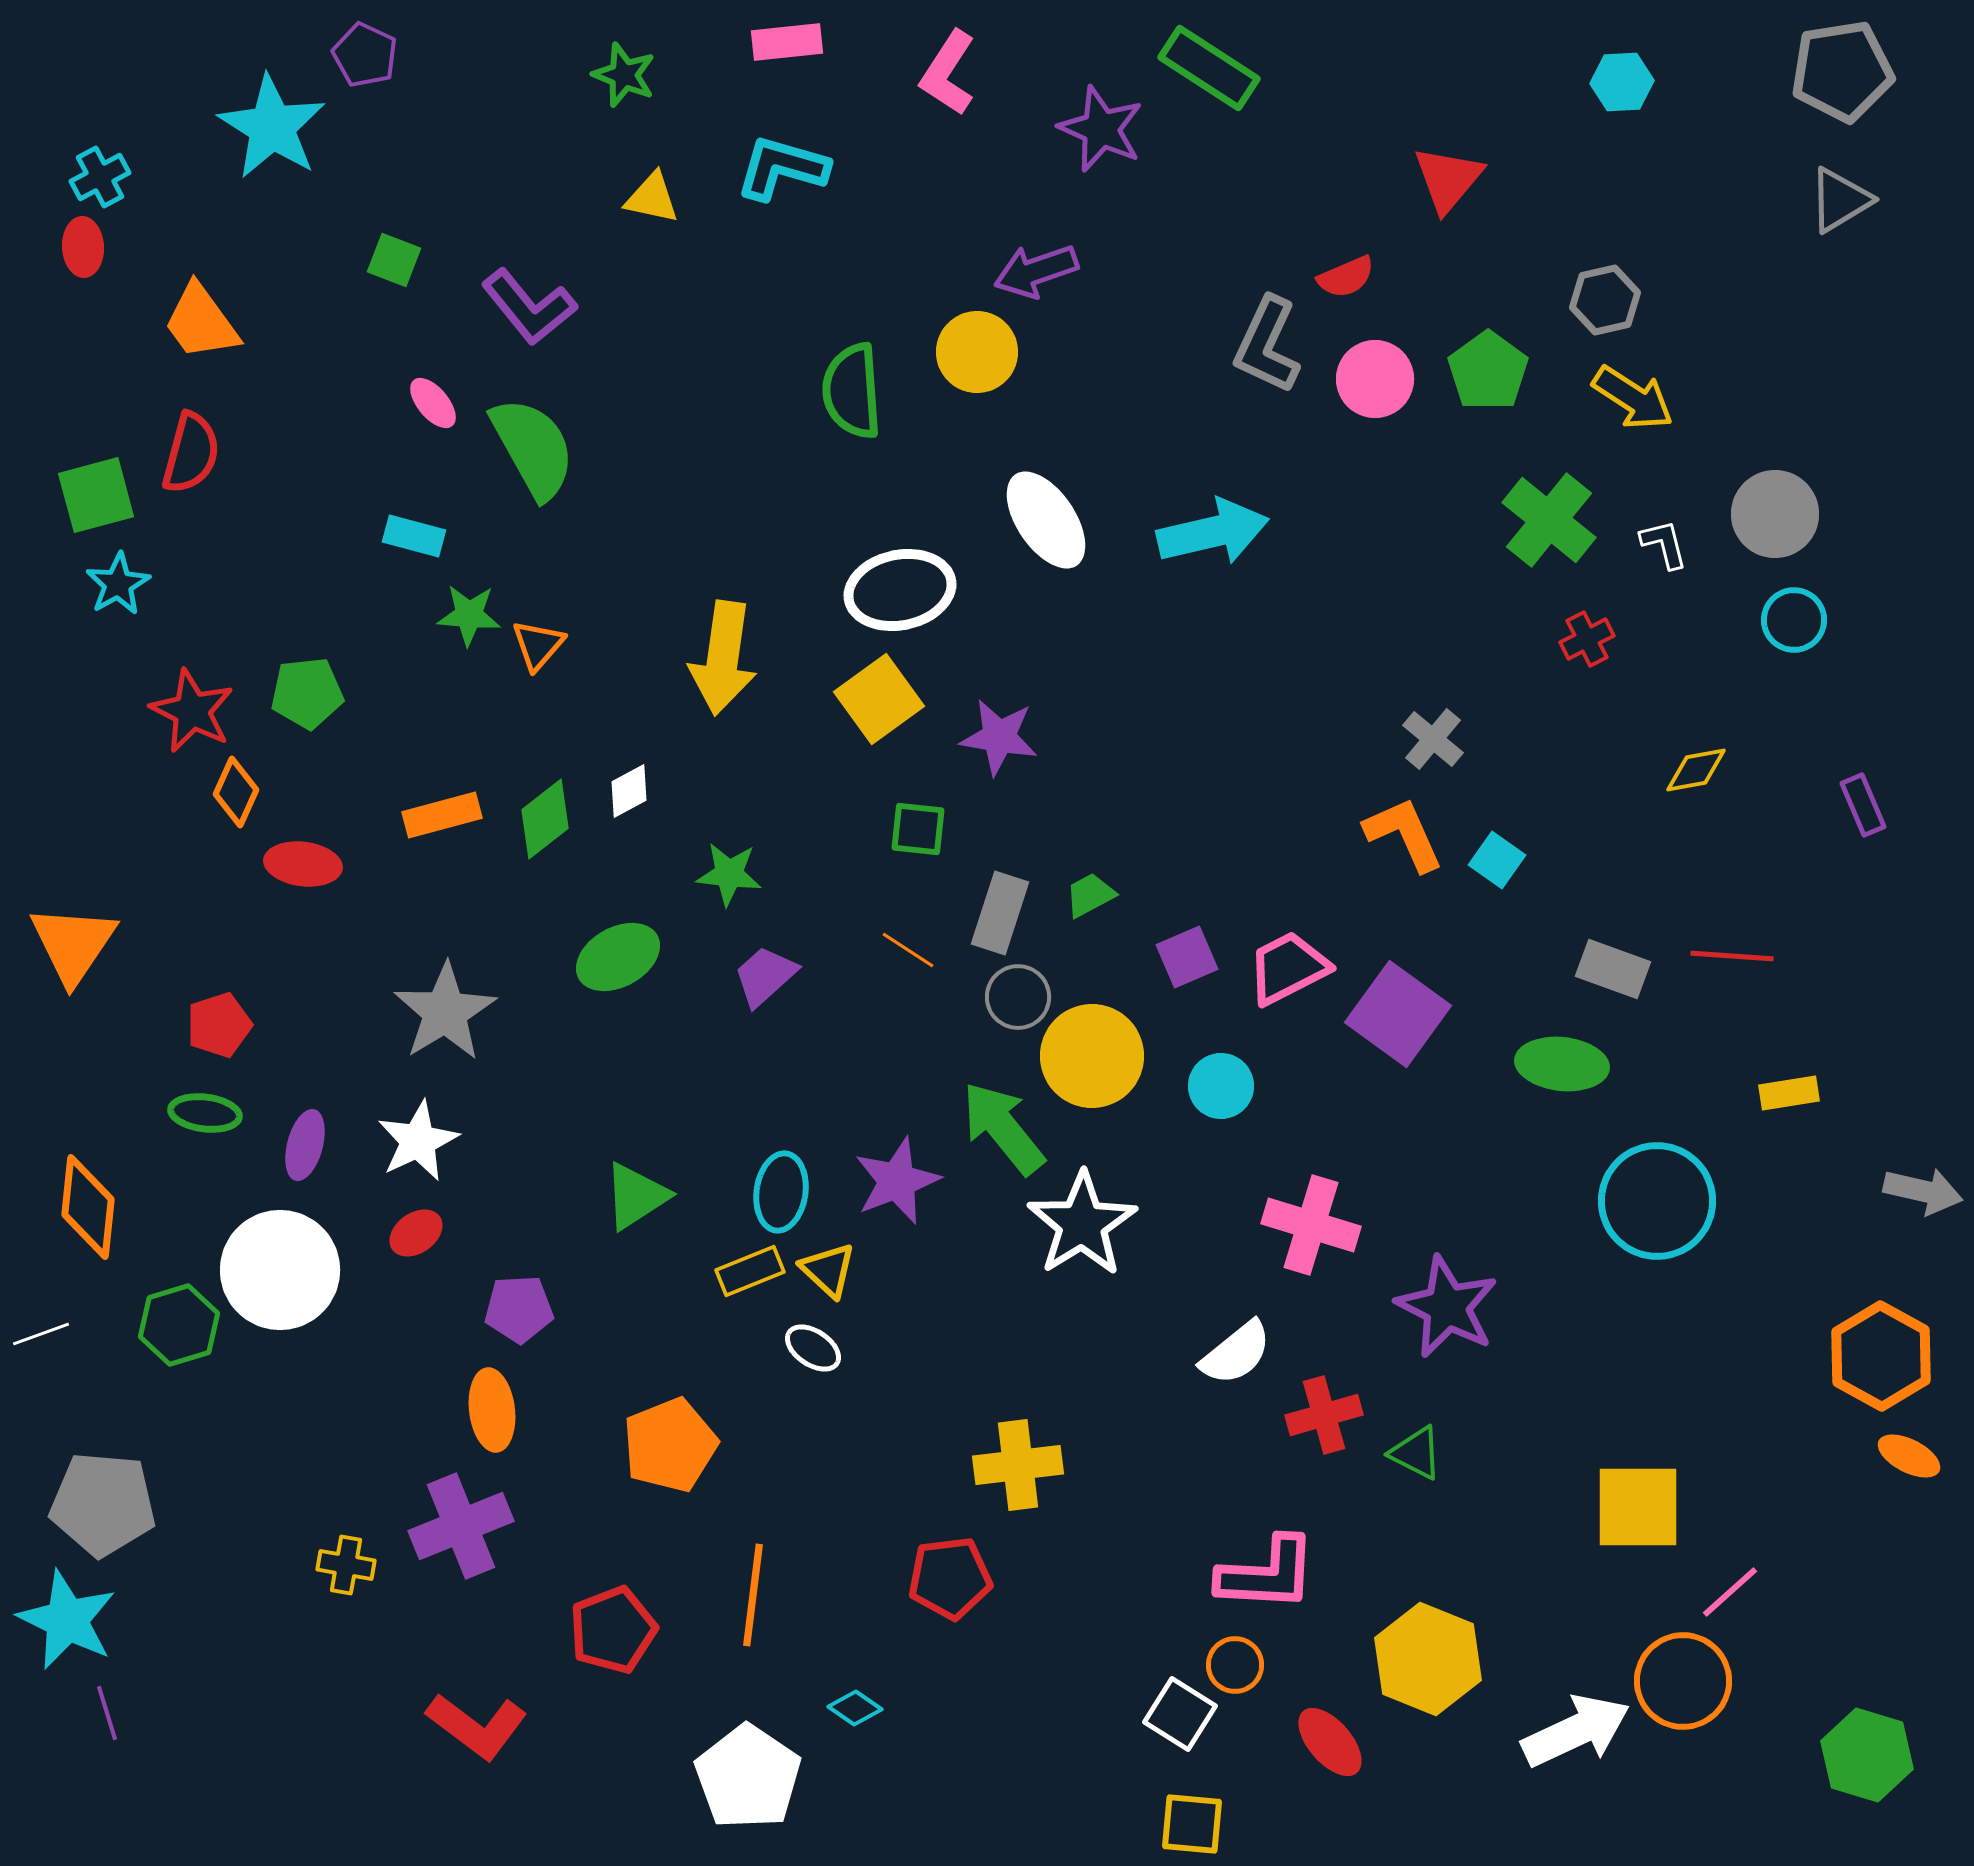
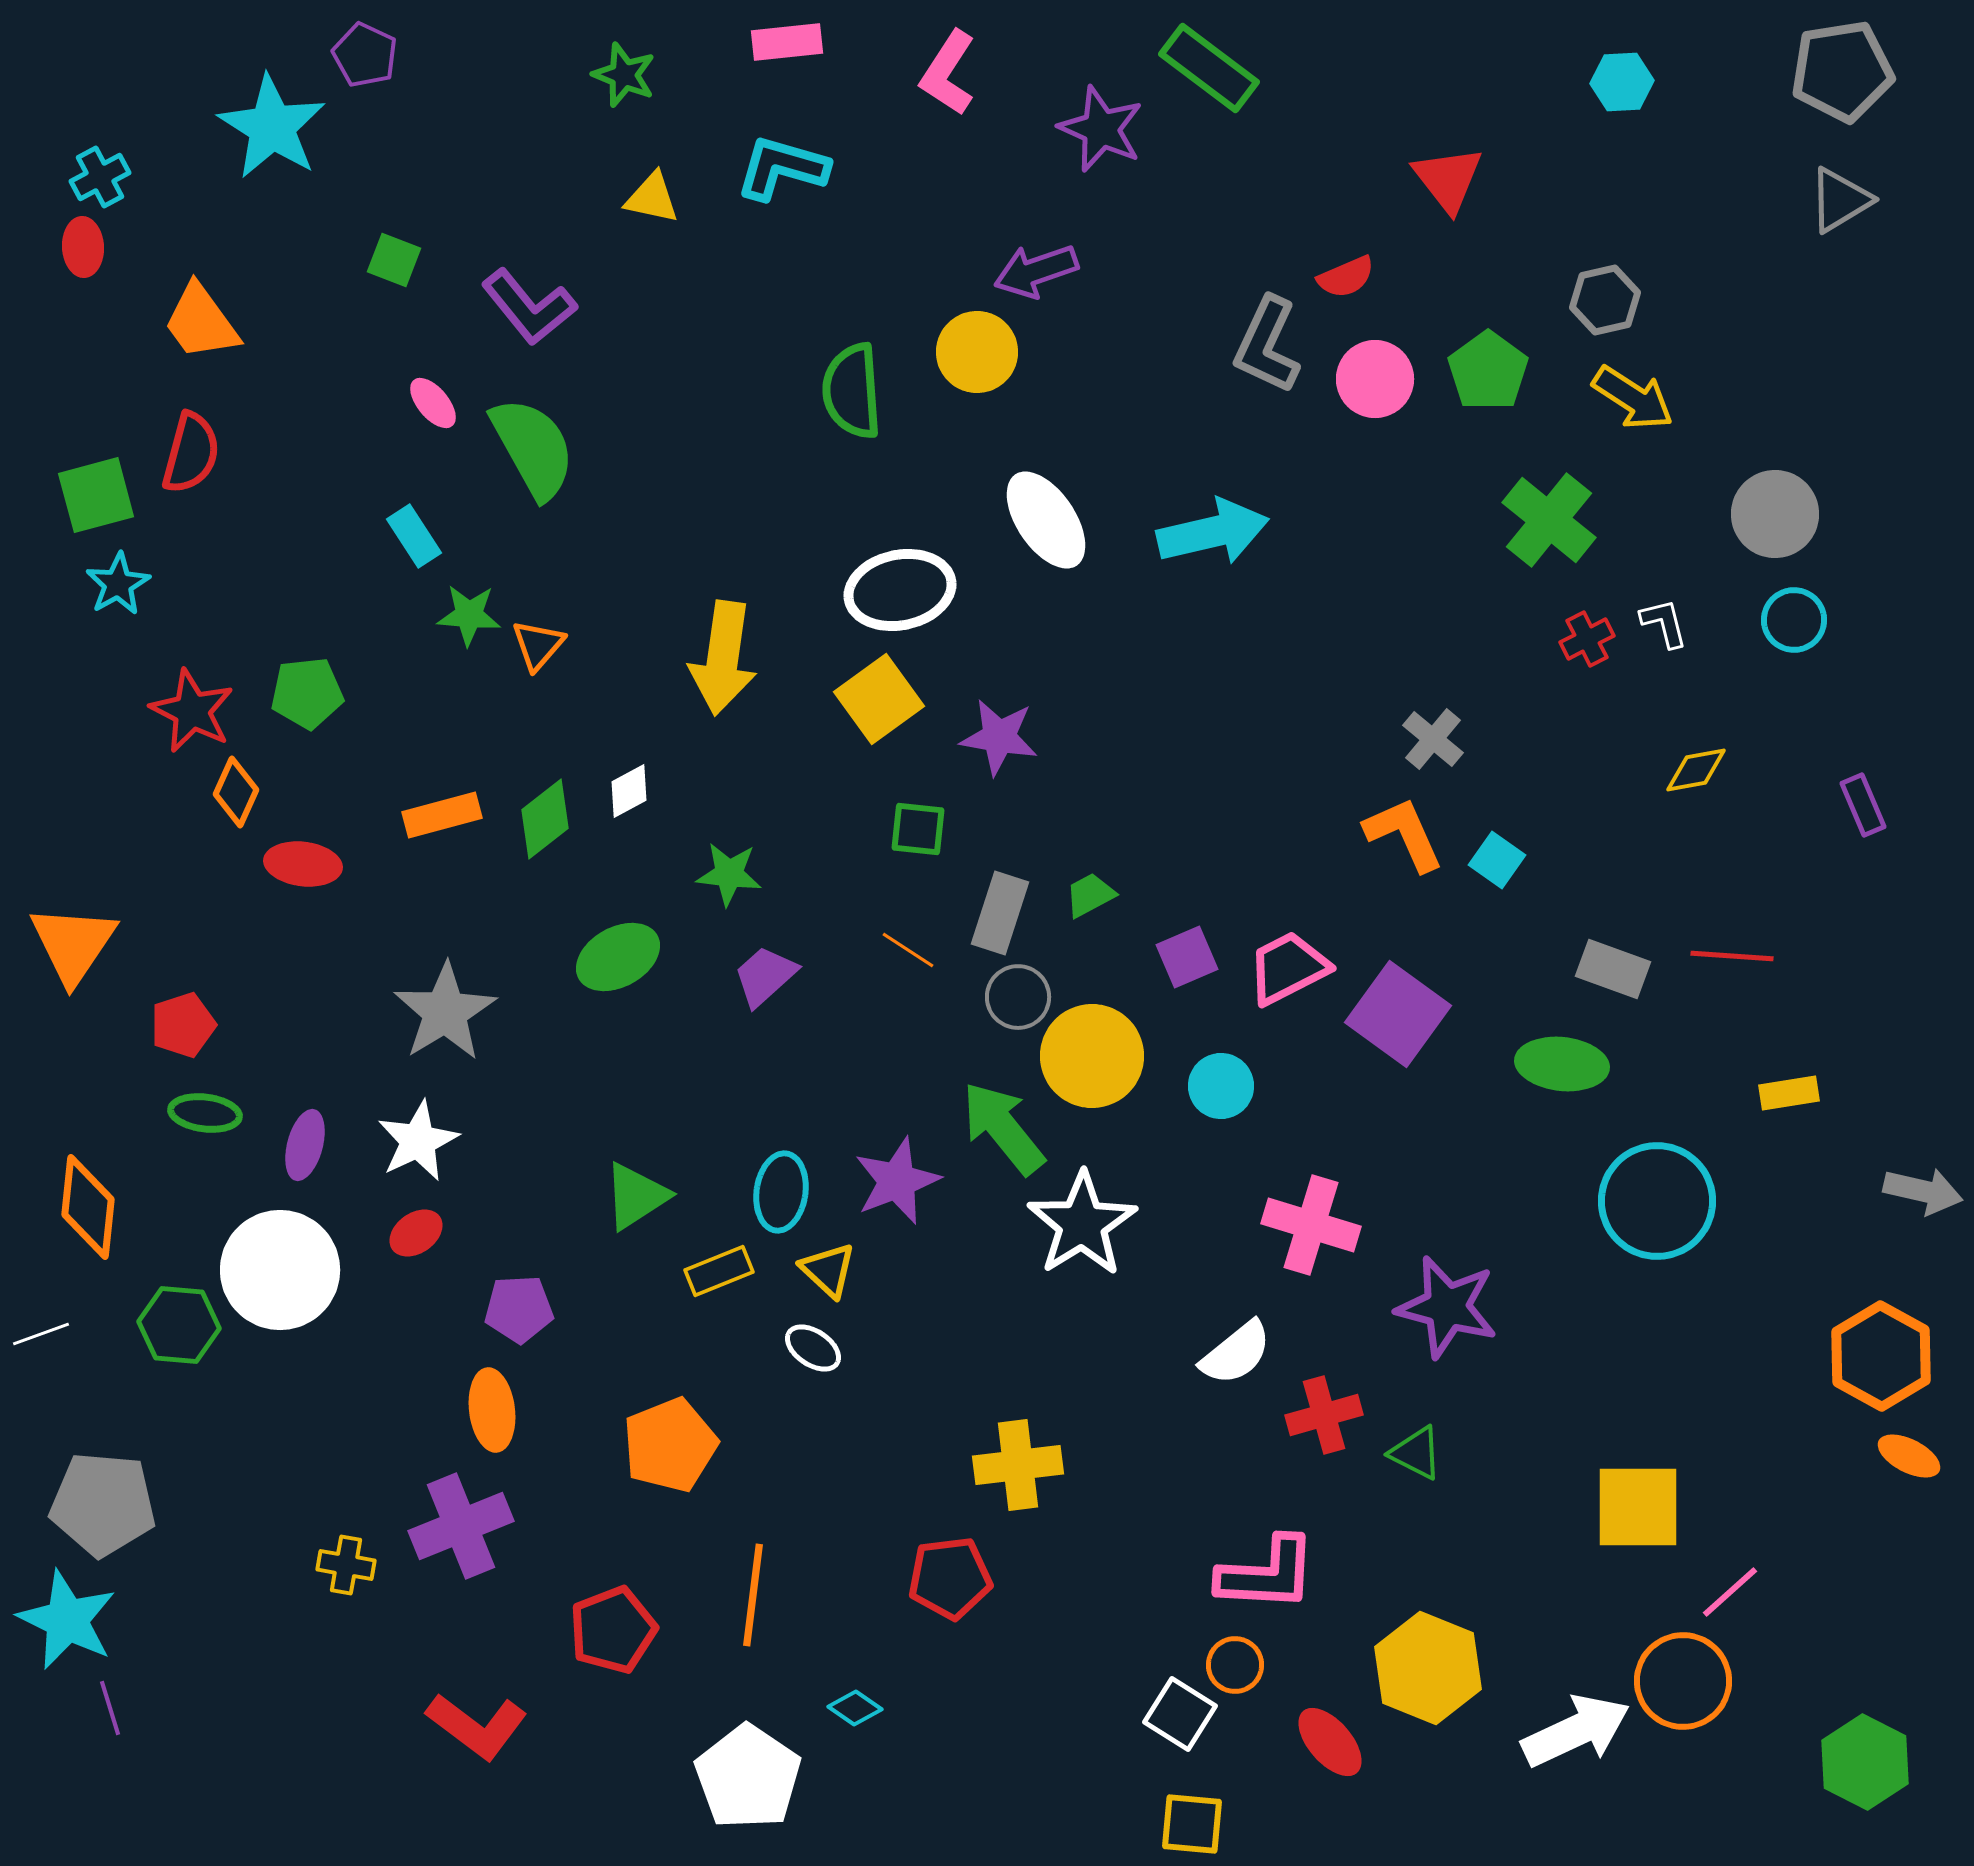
green rectangle at (1209, 68): rotated 4 degrees clockwise
red triangle at (1448, 179): rotated 18 degrees counterclockwise
cyan rectangle at (414, 536): rotated 42 degrees clockwise
white L-shape at (1664, 544): moved 79 px down
red pentagon at (219, 1025): moved 36 px left
yellow rectangle at (750, 1271): moved 31 px left
purple star at (1447, 1307): rotated 12 degrees counterclockwise
green hexagon at (179, 1325): rotated 22 degrees clockwise
yellow hexagon at (1428, 1659): moved 9 px down
purple line at (107, 1713): moved 3 px right, 5 px up
green hexagon at (1867, 1755): moved 2 px left, 7 px down; rotated 10 degrees clockwise
